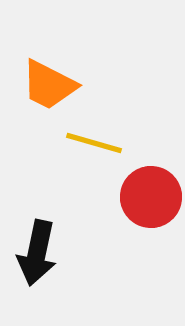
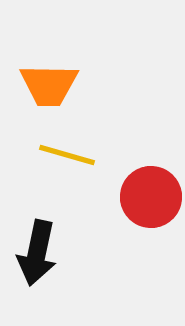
orange trapezoid: rotated 26 degrees counterclockwise
yellow line: moved 27 px left, 12 px down
